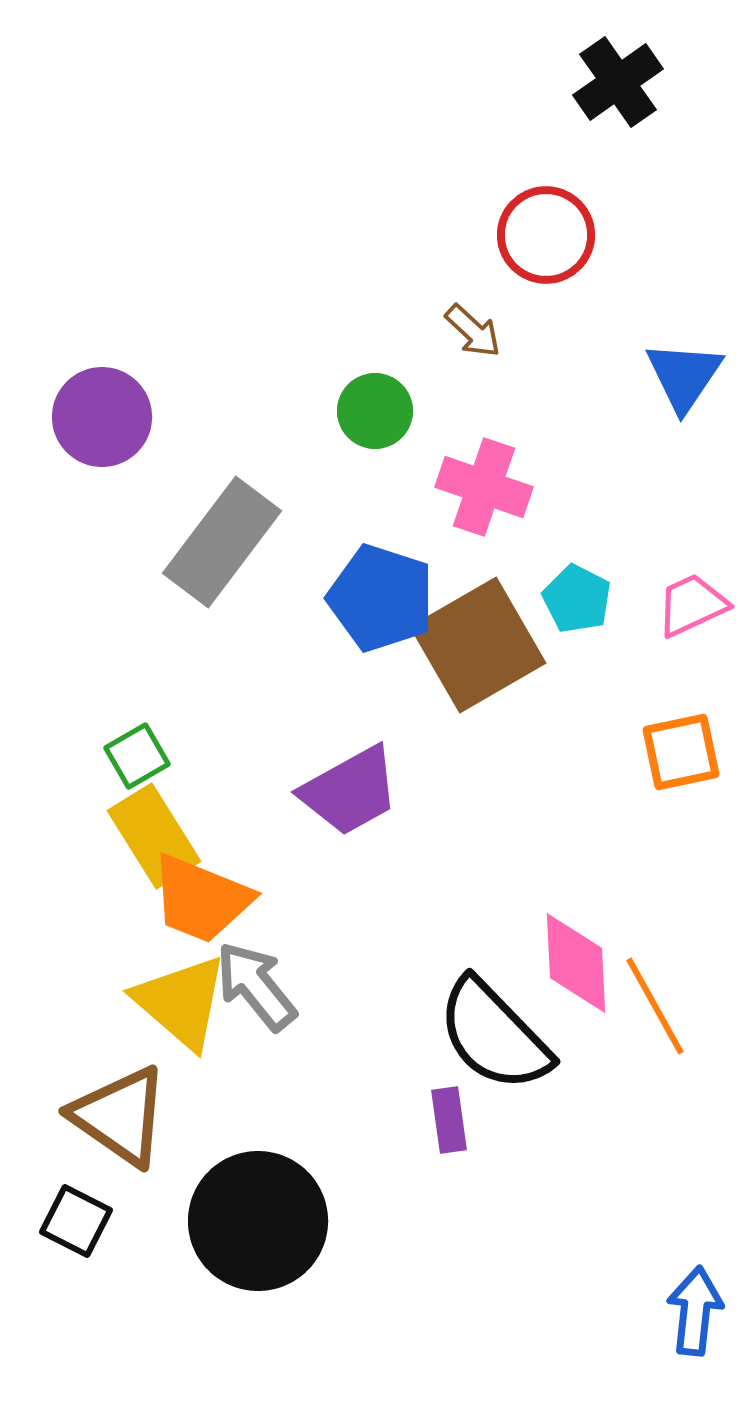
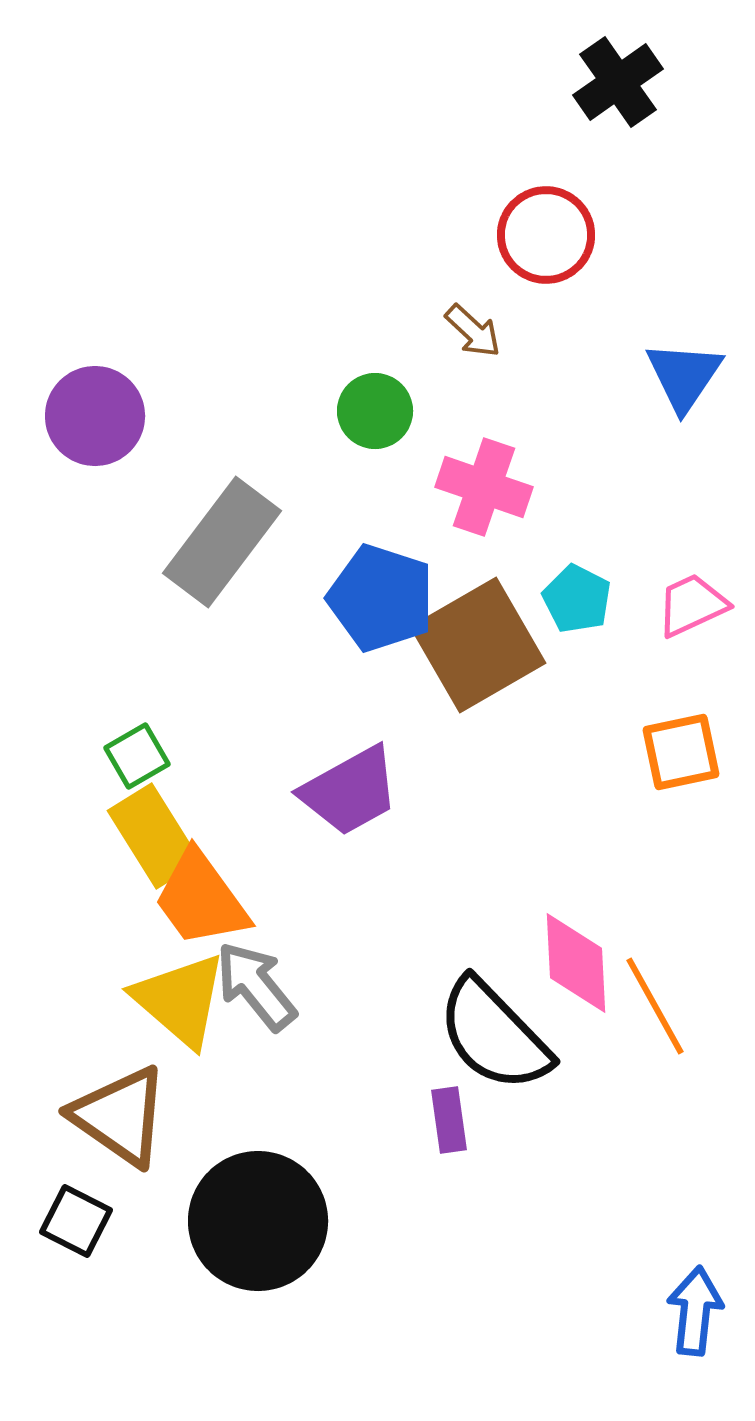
purple circle: moved 7 px left, 1 px up
orange trapezoid: rotated 32 degrees clockwise
yellow triangle: moved 1 px left, 2 px up
